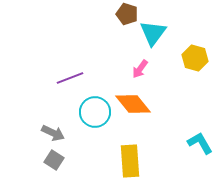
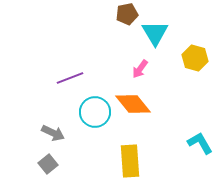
brown pentagon: rotated 30 degrees counterclockwise
cyan triangle: moved 2 px right; rotated 8 degrees counterclockwise
gray square: moved 6 px left, 4 px down; rotated 18 degrees clockwise
